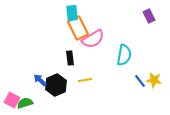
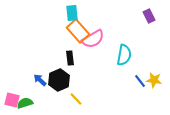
orange rectangle: moved 3 px down; rotated 15 degrees counterclockwise
yellow line: moved 9 px left, 19 px down; rotated 56 degrees clockwise
black hexagon: moved 3 px right, 5 px up
pink square: rotated 14 degrees counterclockwise
